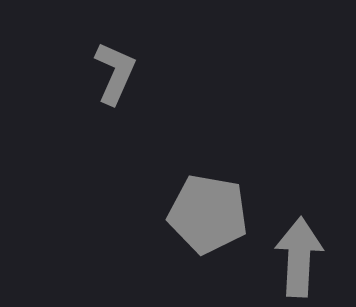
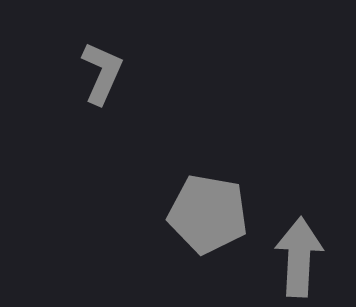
gray L-shape: moved 13 px left
